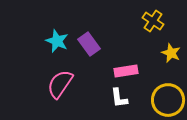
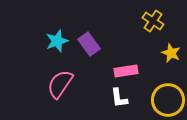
cyan star: rotated 30 degrees clockwise
